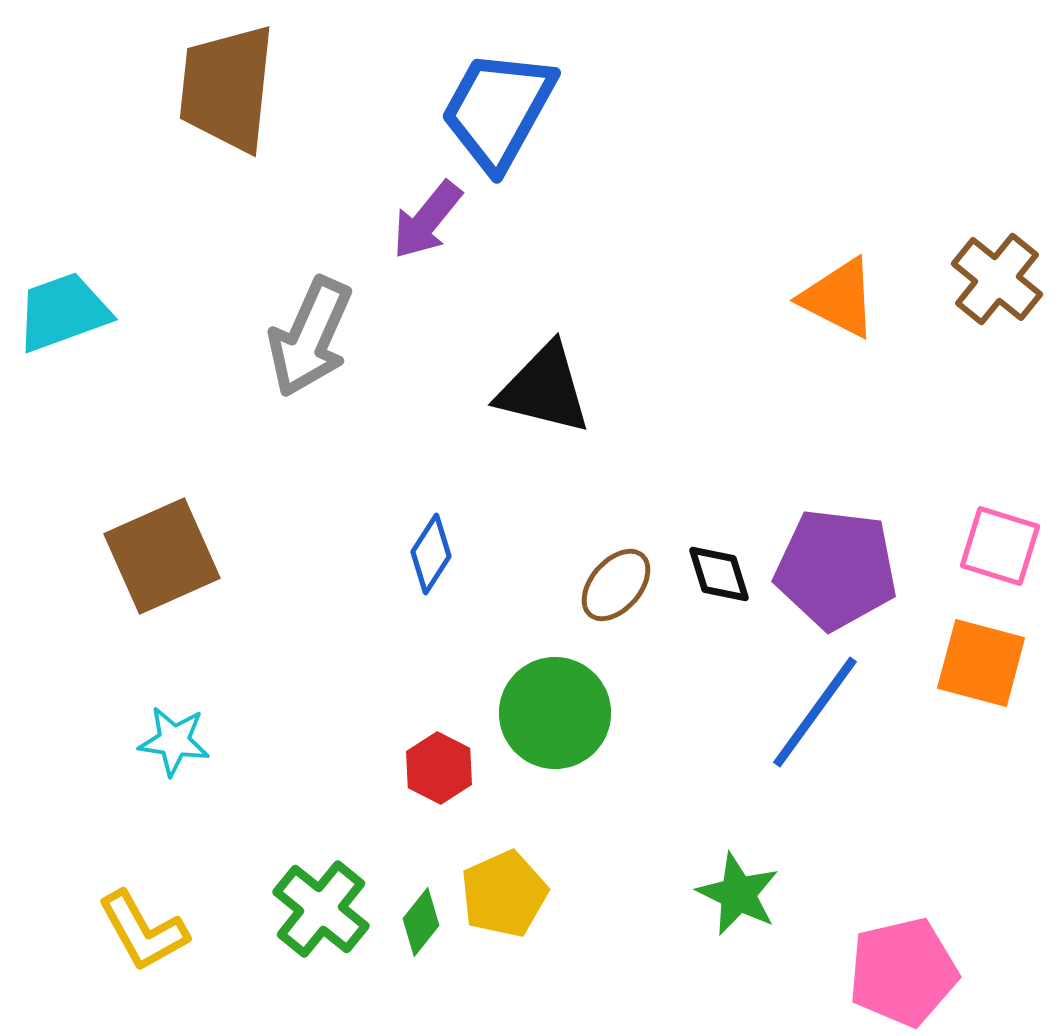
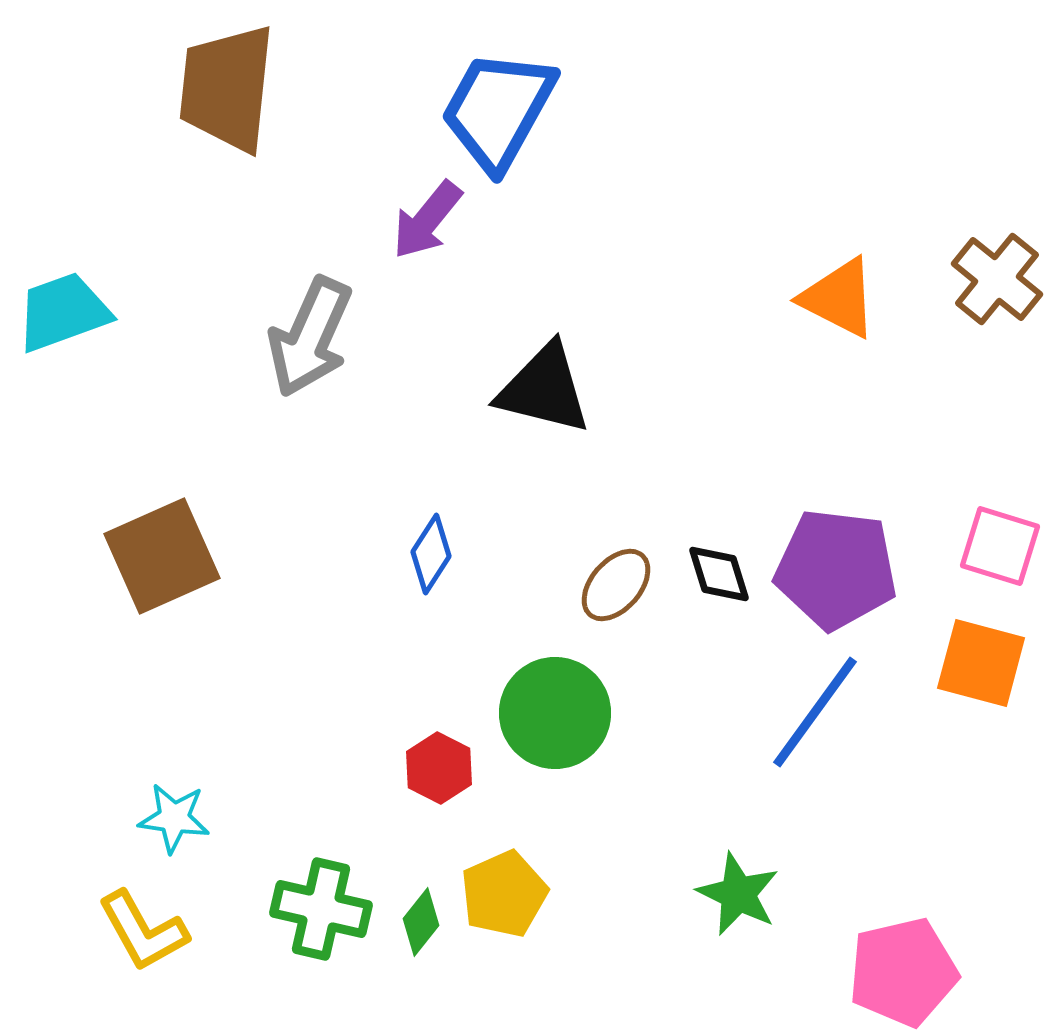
cyan star: moved 77 px down
green cross: rotated 26 degrees counterclockwise
